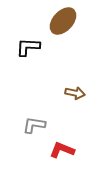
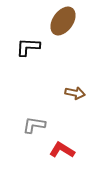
brown ellipse: rotated 8 degrees counterclockwise
red L-shape: rotated 10 degrees clockwise
